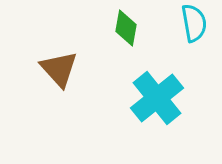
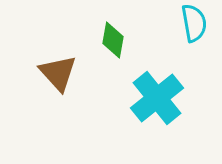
green diamond: moved 13 px left, 12 px down
brown triangle: moved 1 px left, 4 px down
